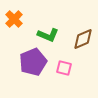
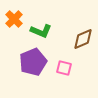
green L-shape: moved 7 px left, 4 px up
